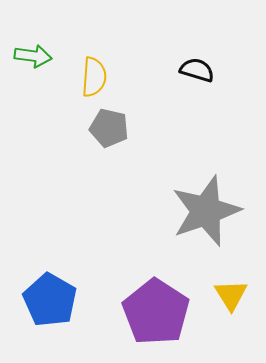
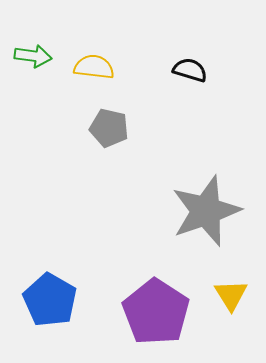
black semicircle: moved 7 px left
yellow semicircle: moved 10 px up; rotated 87 degrees counterclockwise
